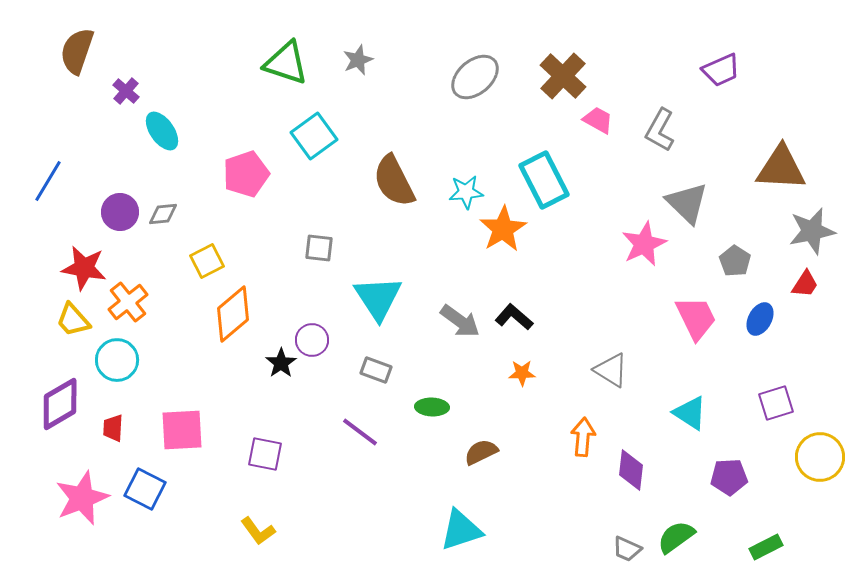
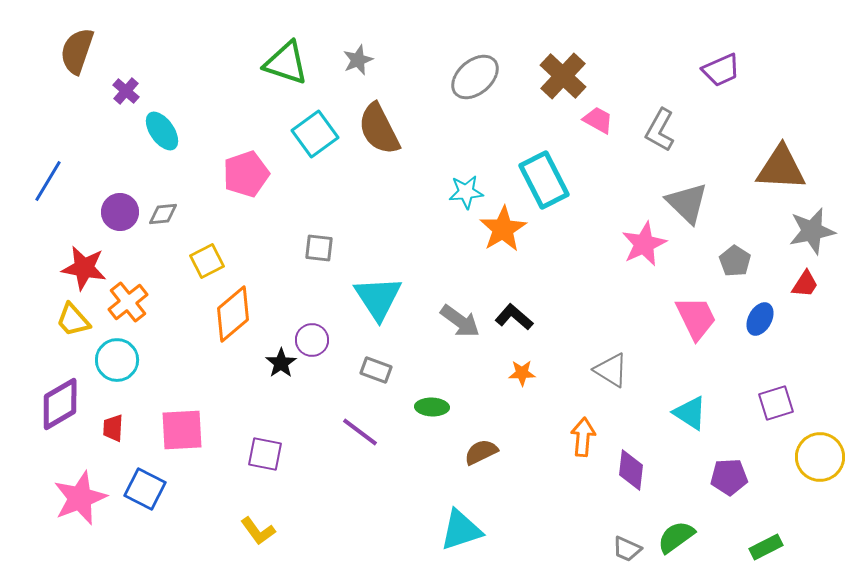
cyan square at (314, 136): moved 1 px right, 2 px up
brown semicircle at (394, 181): moved 15 px left, 52 px up
pink star at (82, 498): moved 2 px left
